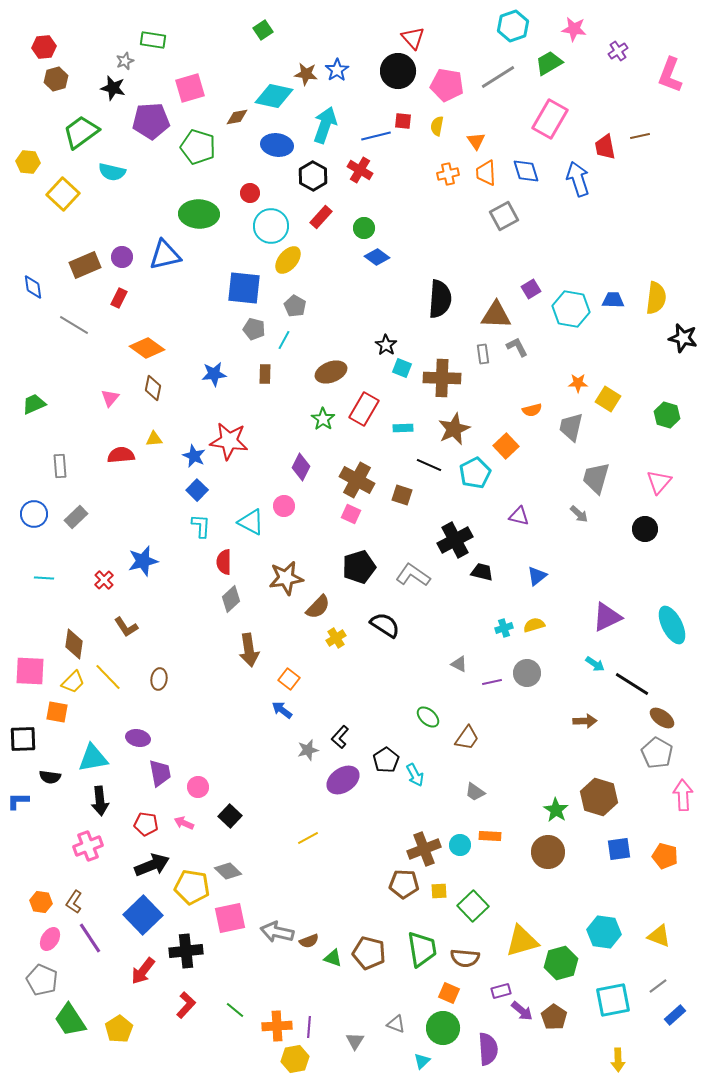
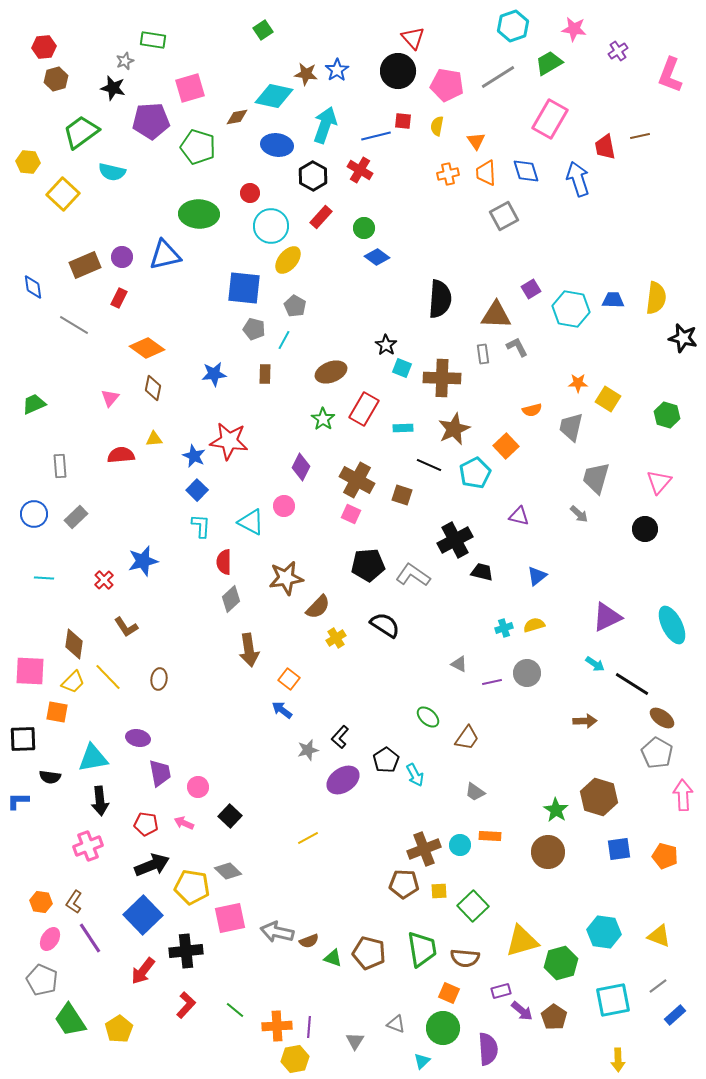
black pentagon at (359, 567): moved 9 px right, 2 px up; rotated 12 degrees clockwise
